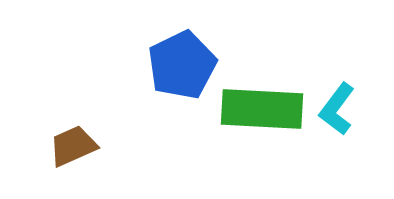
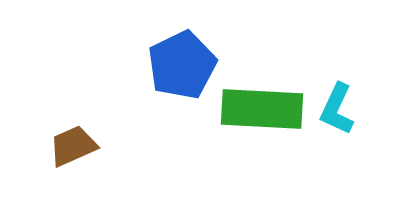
cyan L-shape: rotated 12 degrees counterclockwise
